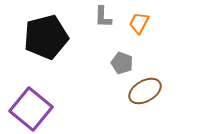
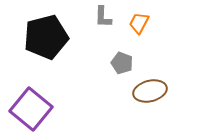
brown ellipse: moved 5 px right; rotated 16 degrees clockwise
